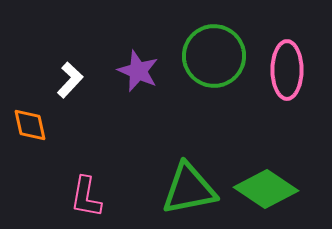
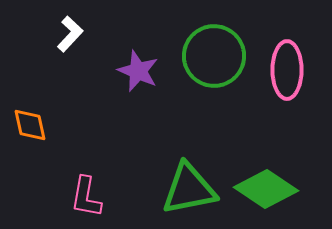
white L-shape: moved 46 px up
